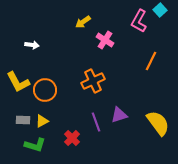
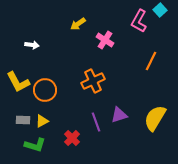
yellow arrow: moved 5 px left, 2 px down
yellow semicircle: moved 3 px left, 5 px up; rotated 112 degrees counterclockwise
